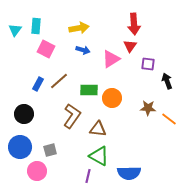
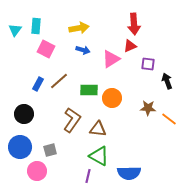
red triangle: rotated 32 degrees clockwise
brown L-shape: moved 4 px down
